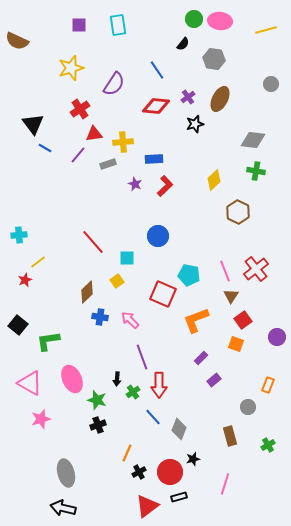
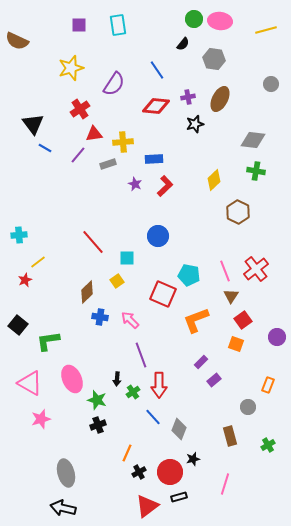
purple cross at (188, 97): rotated 24 degrees clockwise
purple line at (142, 357): moved 1 px left, 2 px up
purple rectangle at (201, 358): moved 4 px down
